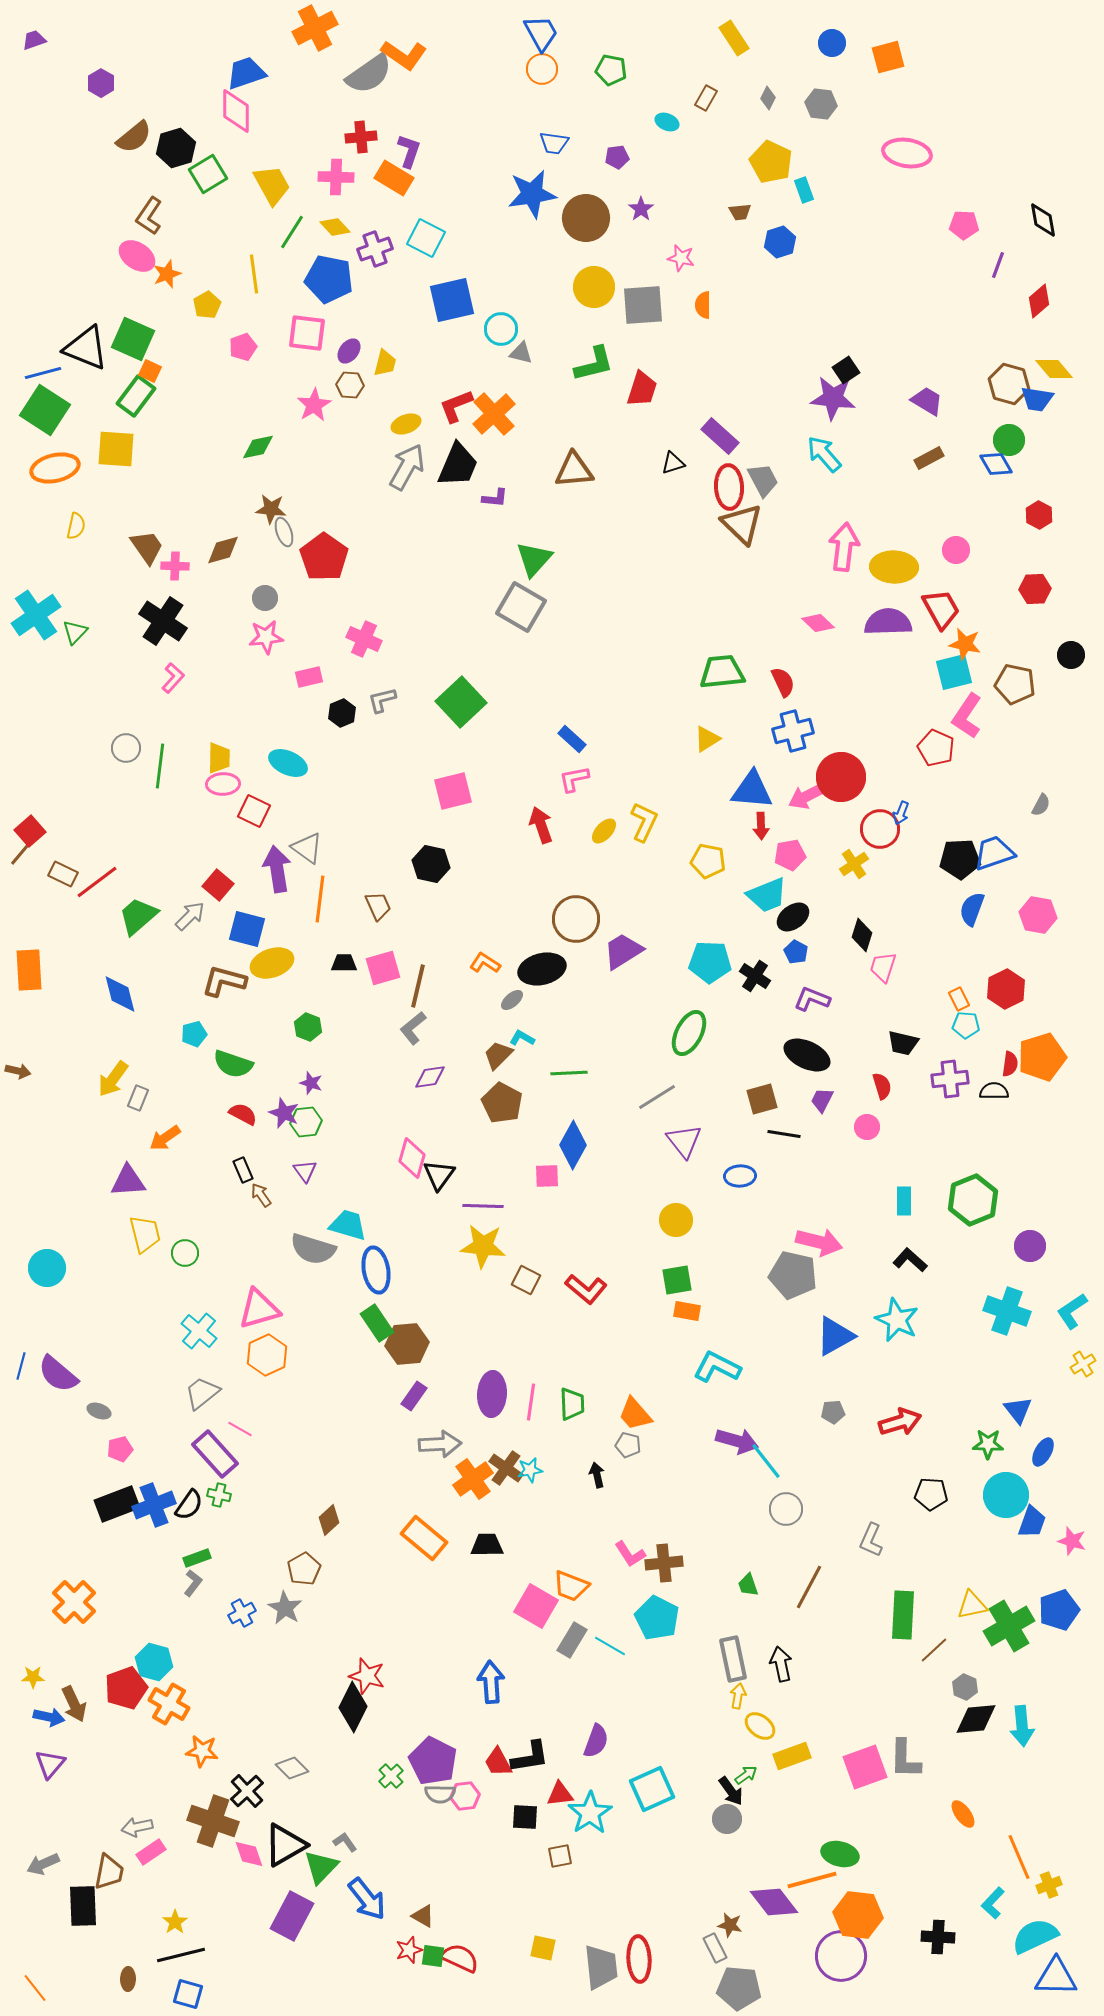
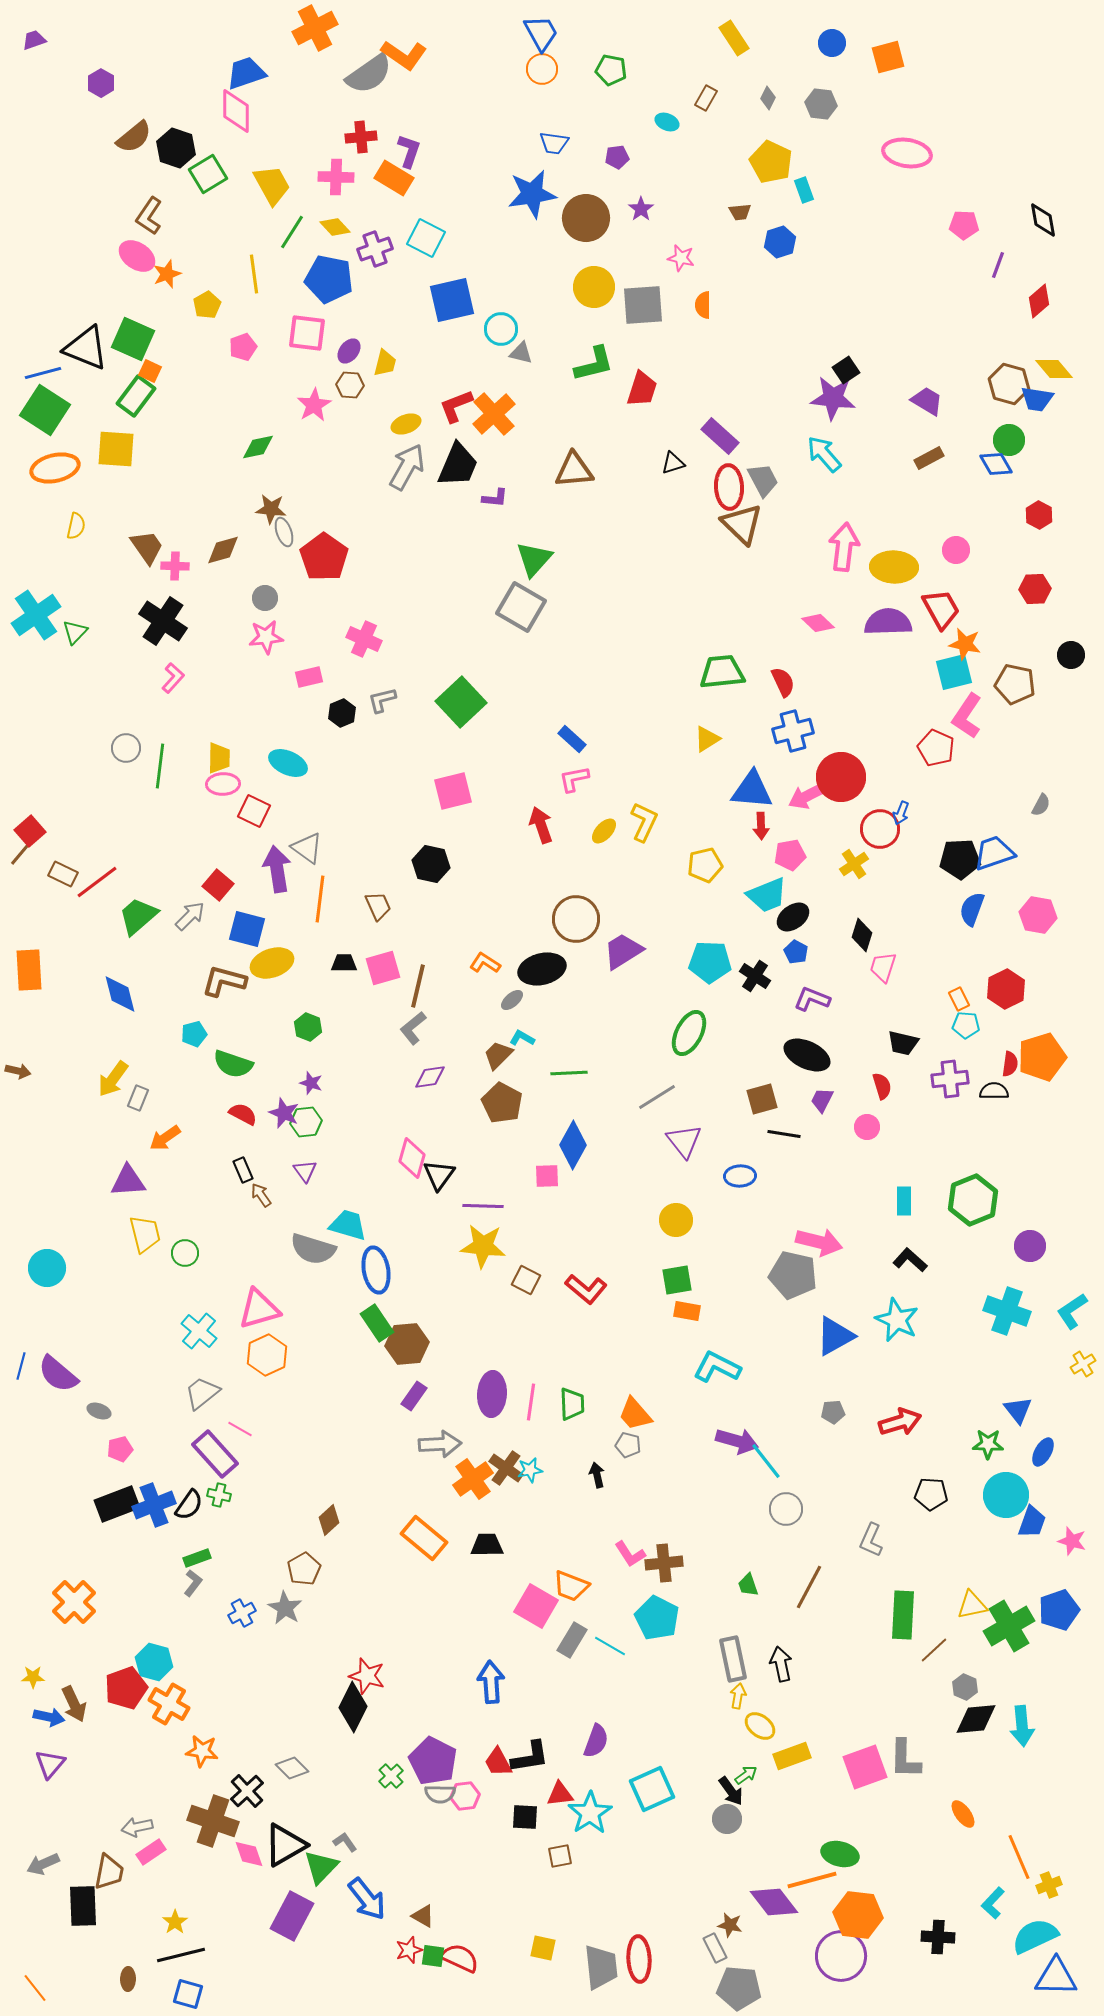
black hexagon at (176, 148): rotated 24 degrees counterclockwise
yellow pentagon at (708, 861): moved 3 px left, 4 px down; rotated 24 degrees counterclockwise
